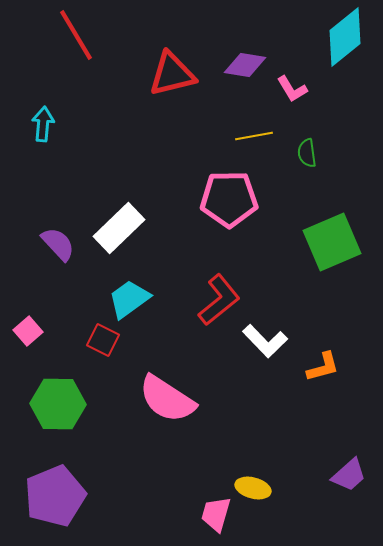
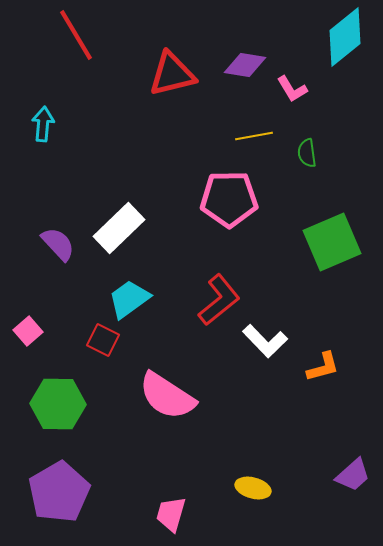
pink semicircle: moved 3 px up
purple trapezoid: moved 4 px right
purple pentagon: moved 4 px right, 4 px up; rotated 8 degrees counterclockwise
pink trapezoid: moved 45 px left
